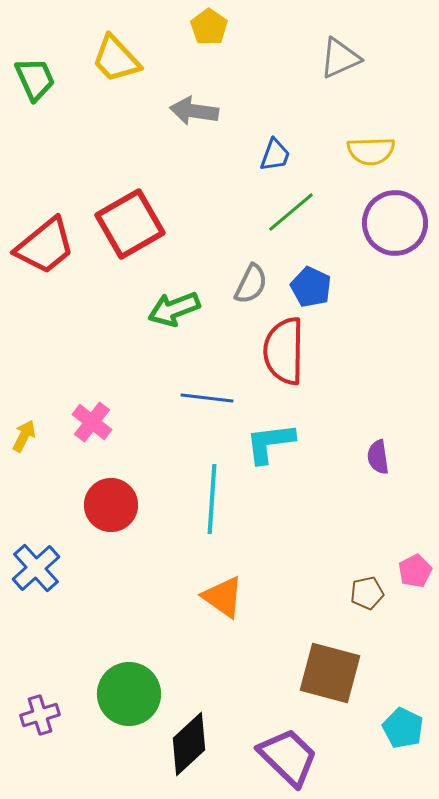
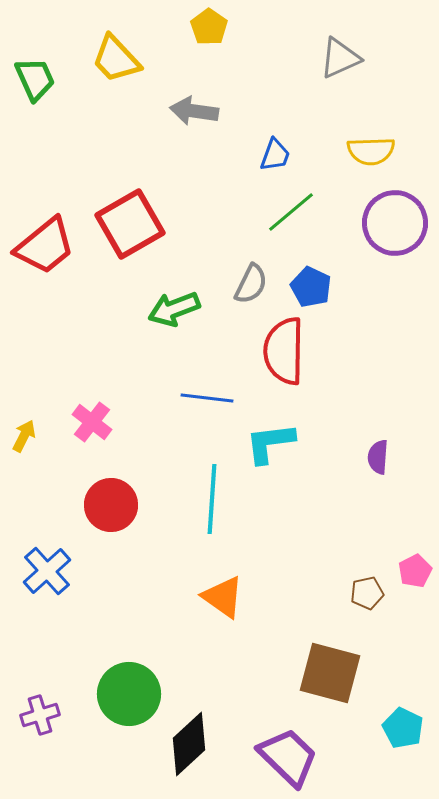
purple semicircle: rotated 12 degrees clockwise
blue cross: moved 11 px right, 3 px down
